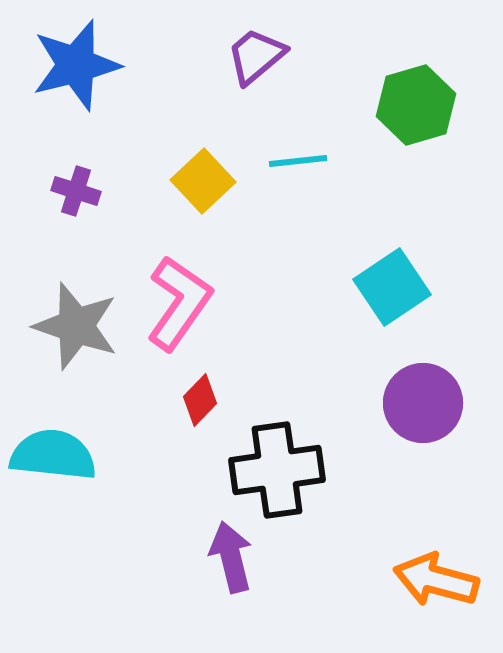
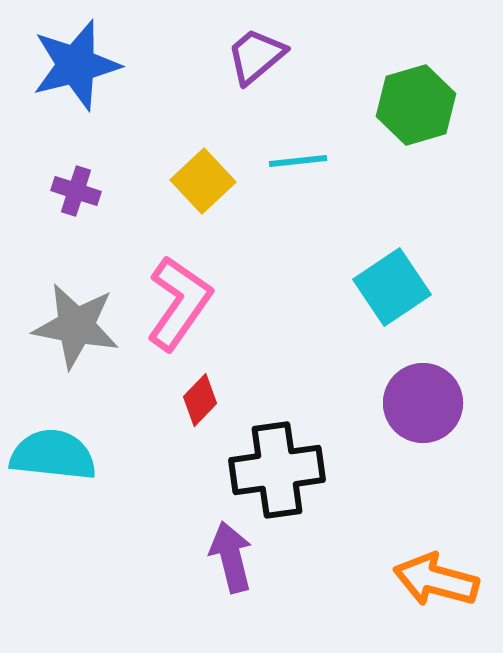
gray star: rotated 8 degrees counterclockwise
